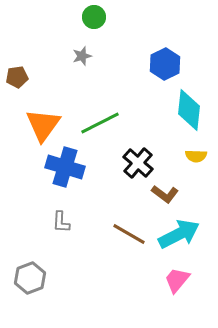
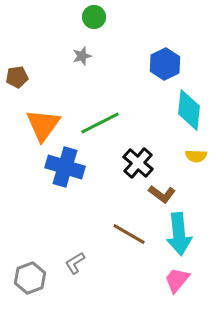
brown L-shape: moved 3 px left
gray L-shape: moved 14 px right, 41 px down; rotated 55 degrees clockwise
cyan arrow: rotated 111 degrees clockwise
